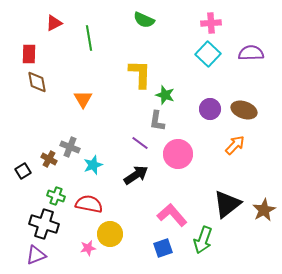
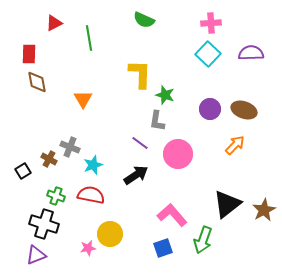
red semicircle: moved 2 px right, 9 px up
